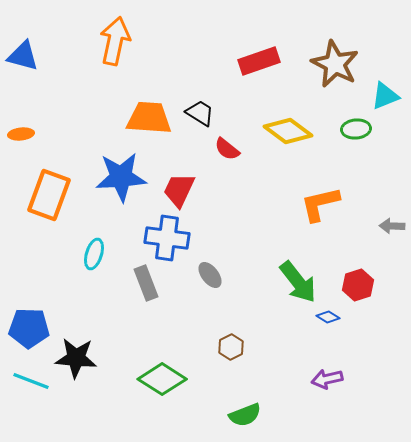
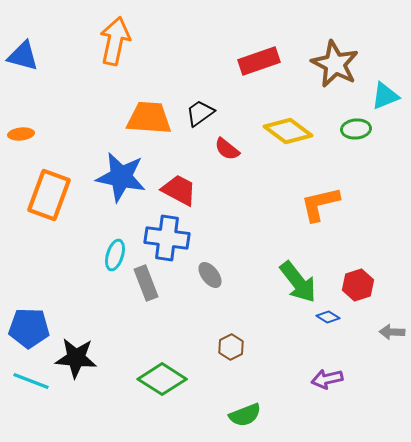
black trapezoid: rotated 68 degrees counterclockwise
blue star: rotated 15 degrees clockwise
red trapezoid: rotated 93 degrees clockwise
gray arrow: moved 106 px down
cyan ellipse: moved 21 px right, 1 px down
